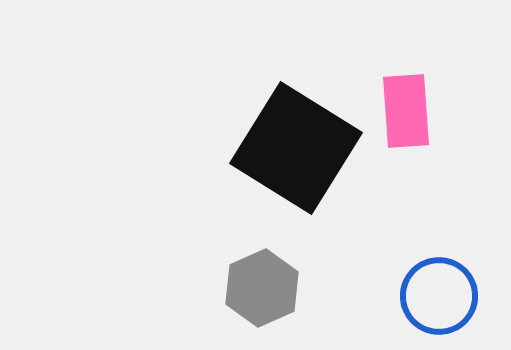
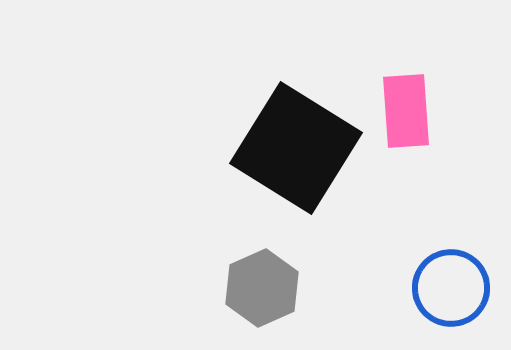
blue circle: moved 12 px right, 8 px up
